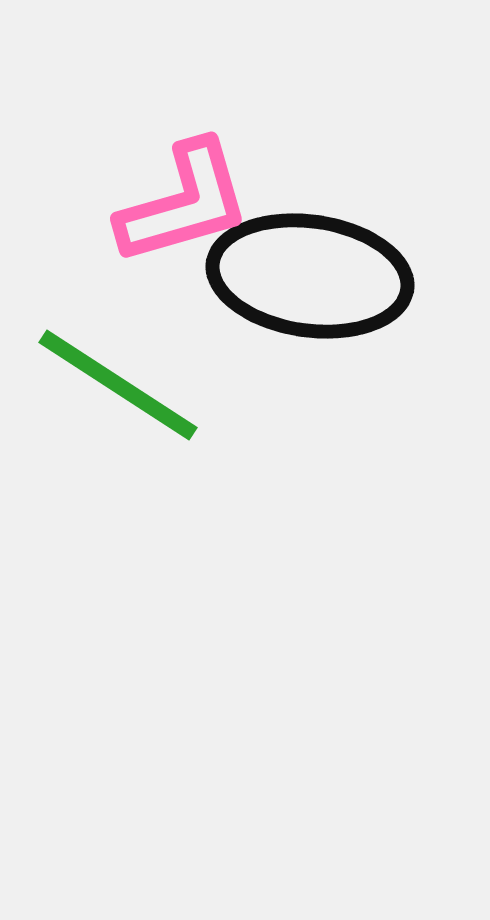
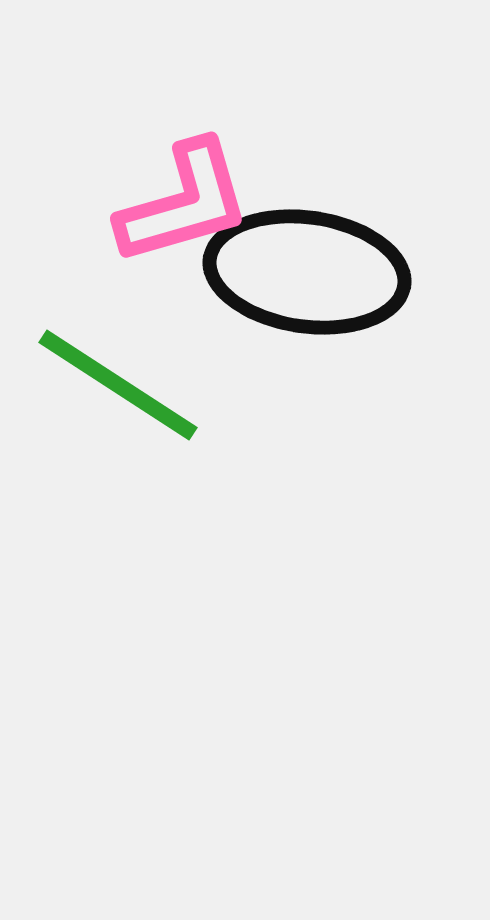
black ellipse: moved 3 px left, 4 px up
